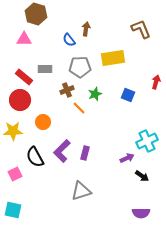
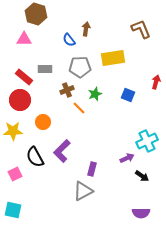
purple rectangle: moved 7 px right, 16 px down
gray triangle: moved 2 px right; rotated 10 degrees counterclockwise
